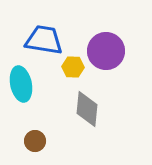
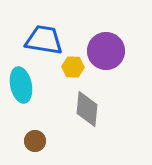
cyan ellipse: moved 1 px down
